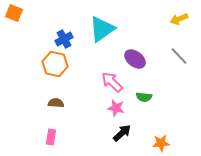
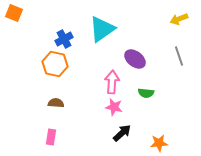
gray line: rotated 24 degrees clockwise
pink arrow: rotated 50 degrees clockwise
green semicircle: moved 2 px right, 4 px up
pink star: moved 2 px left, 1 px up
orange star: moved 2 px left
